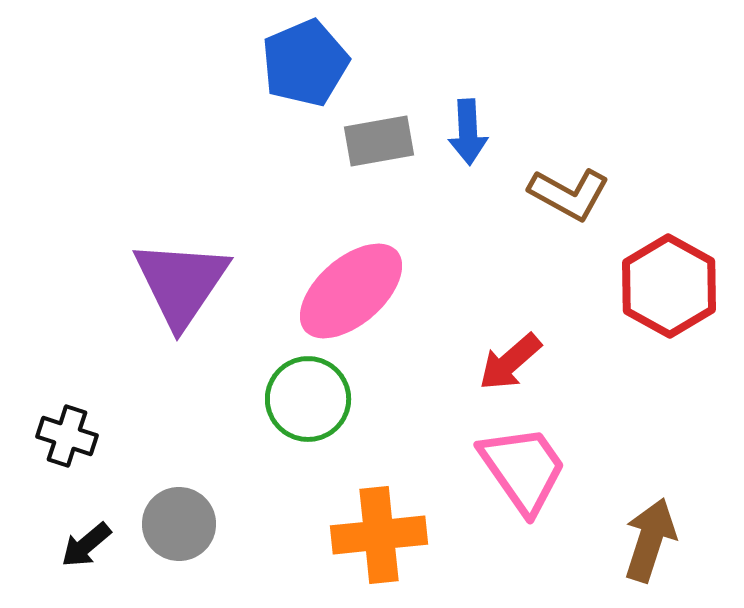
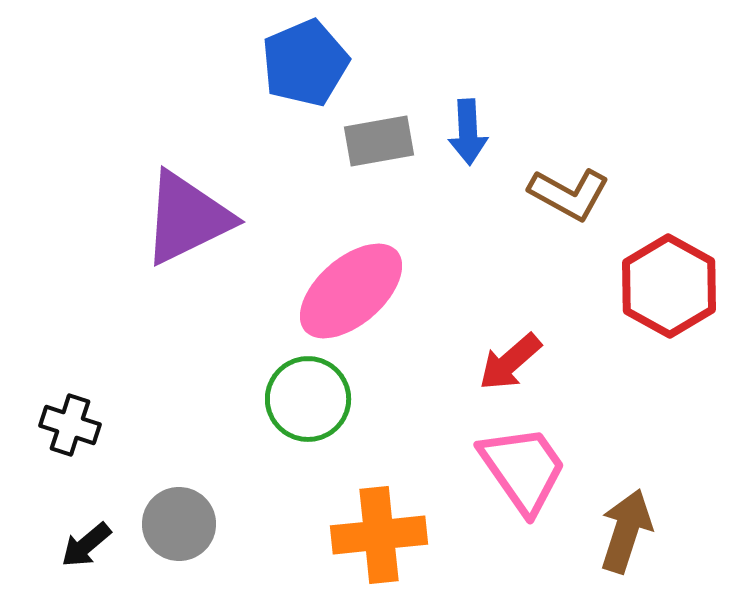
purple triangle: moved 6 px right, 65 px up; rotated 30 degrees clockwise
black cross: moved 3 px right, 11 px up
brown arrow: moved 24 px left, 9 px up
